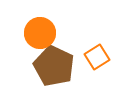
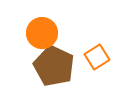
orange circle: moved 2 px right
